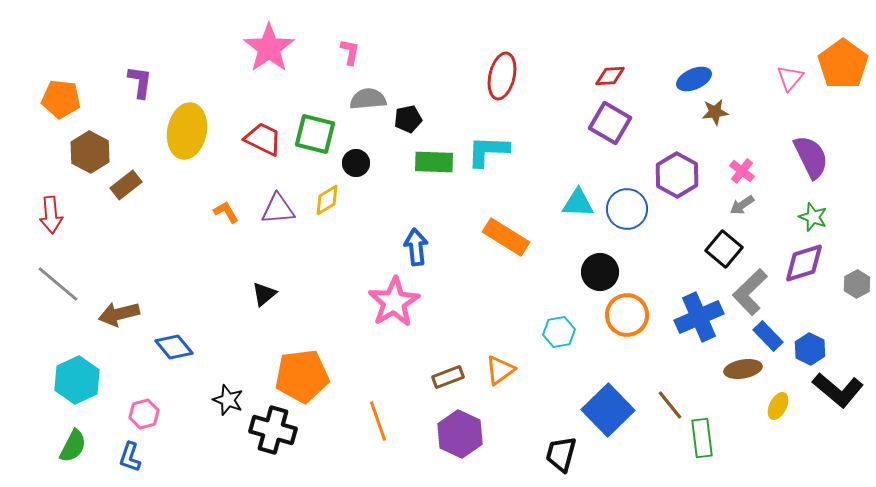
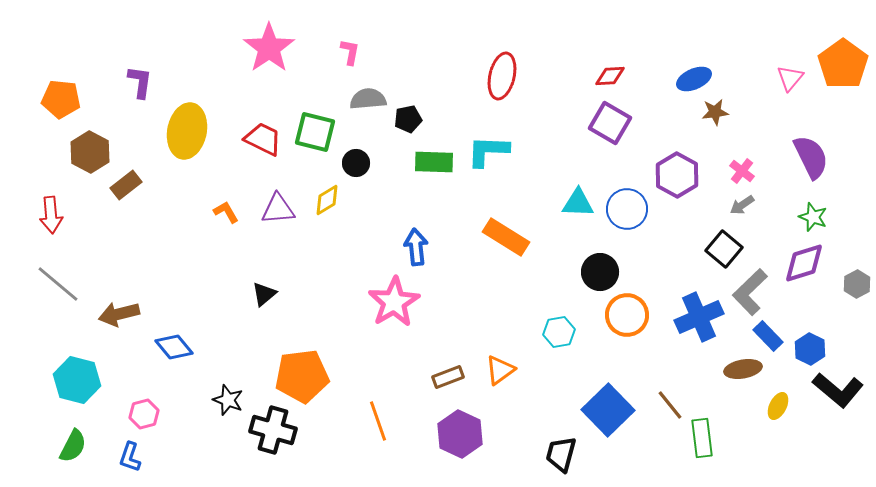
green square at (315, 134): moved 2 px up
cyan hexagon at (77, 380): rotated 21 degrees counterclockwise
